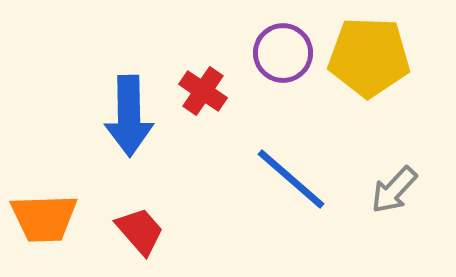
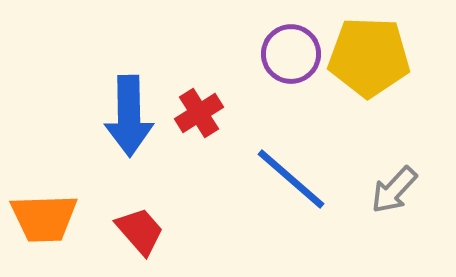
purple circle: moved 8 px right, 1 px down
red cross: moved 4 px left, 22 px down; rotated 24 degrees clockwise
